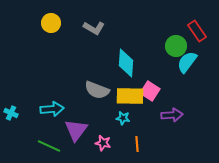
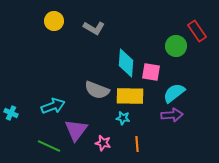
yellow circle: moved 3 px right, 2 px up
cyan semicircle: moved 13 px left, 31 px down; rotated 15 degrees clockwise
pink square: moved 1 px right, 19 px up; rotated 24 degrees counterclockwise
cyan arrow: moved 1 px right, 3 px up; rotated 15 degrees counterclockwise
